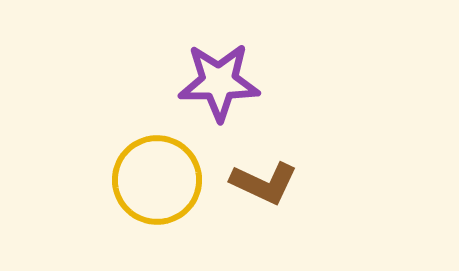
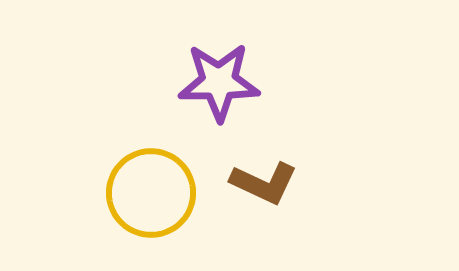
yellow circle: moved 6 px left, 13 px down
